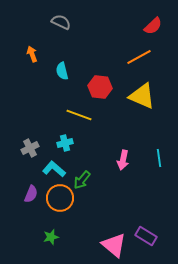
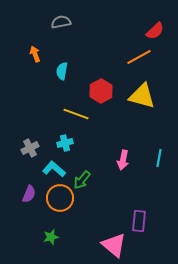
gray semicircle: rotated 36 degrees counterclockwise
red semicircle: moved 2 px right, 5 px down
orange arrow: moved 3 px right
cyan semicircle: rotated 24 degrees clockwise
red hexagon: moved 1 px right, 4 px down; rotated 25 degrees clockwise
yellow triangle: rotated 8 degrees counterclockwise
yellow line: moved 3 px left, 1 px up
cyan line: rotated 18 degrees clockwise
purple semicircle: moved 2 px left
purple rectangle: moved 7 px left, 15 px up; rotated 65 degrees clockwise
